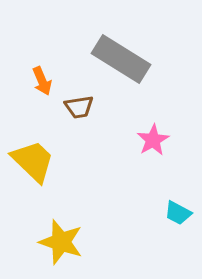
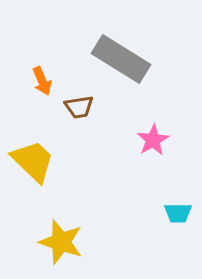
cyan trapezoid: rotated 28 degrees counterclockwise
